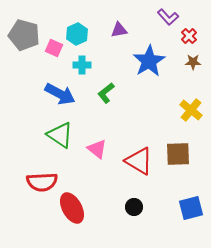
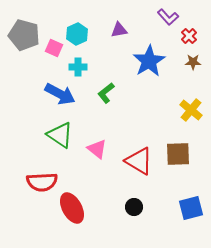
cyan cross: moved 4 px left, 2 px down
